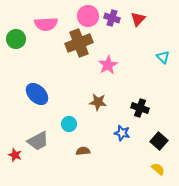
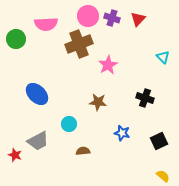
brown cross: moved 1 px down
black cross: moved 5 px right, 10 px up
black square: rotated 24 degrees clockwise
yellow semicircle: moved 5 px right, 7 px down
